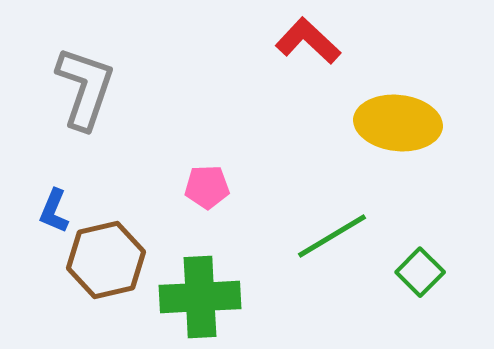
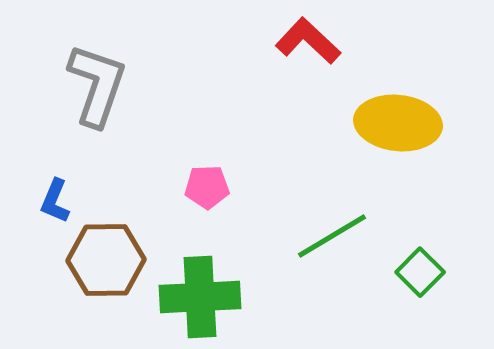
gray L-shape: moved 12 px right, 3 px up
blue L-shape: moved 1 px right, 10 px up
brown hexagon: rotated 12 degrees clockwise
